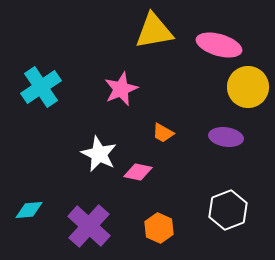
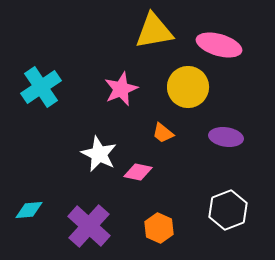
yellow circle: moved 60 px left
orange trapezoid: rotated 10 degrees clockwise
